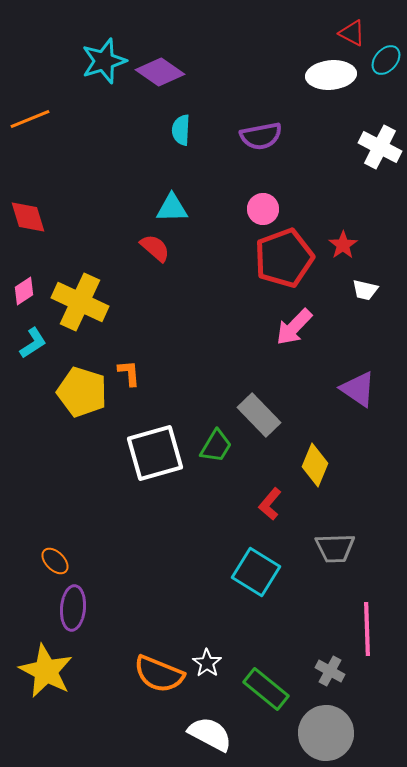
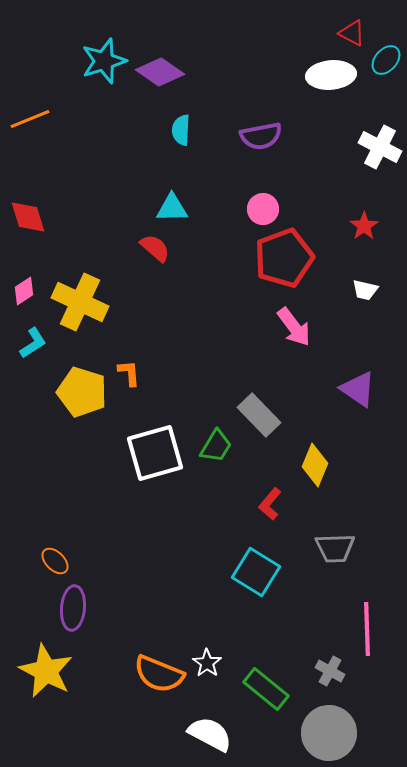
red star: moved 21 px right, 19 px up
pink arrow: rotated 81 degrees counterclockwise
gray circle: moved 3 px right
